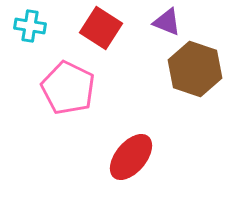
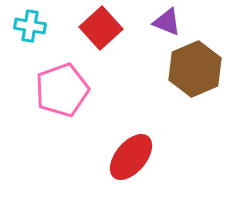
red square: rotated 15 degrees clockwise
brown hexagon: rotated 18 degrees clockwise
pink pentagon: moved 6 px left, 2 px down; rotated 26 degrees clockwise
